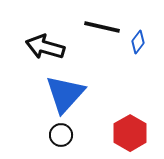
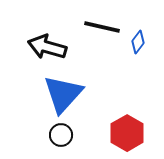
black arrow: moved 2 px right
blue triangle: moved 2 px left
red hexagon: moved 3 px left
